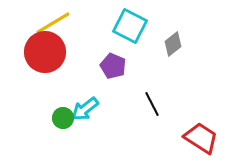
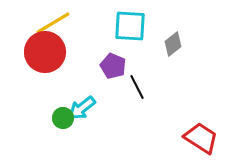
cyan square: rotated 24 degrees counterclockwise
black line: moved 15 px left, 17 px up
cyan arrow: moved 3 px left, 1 px up
